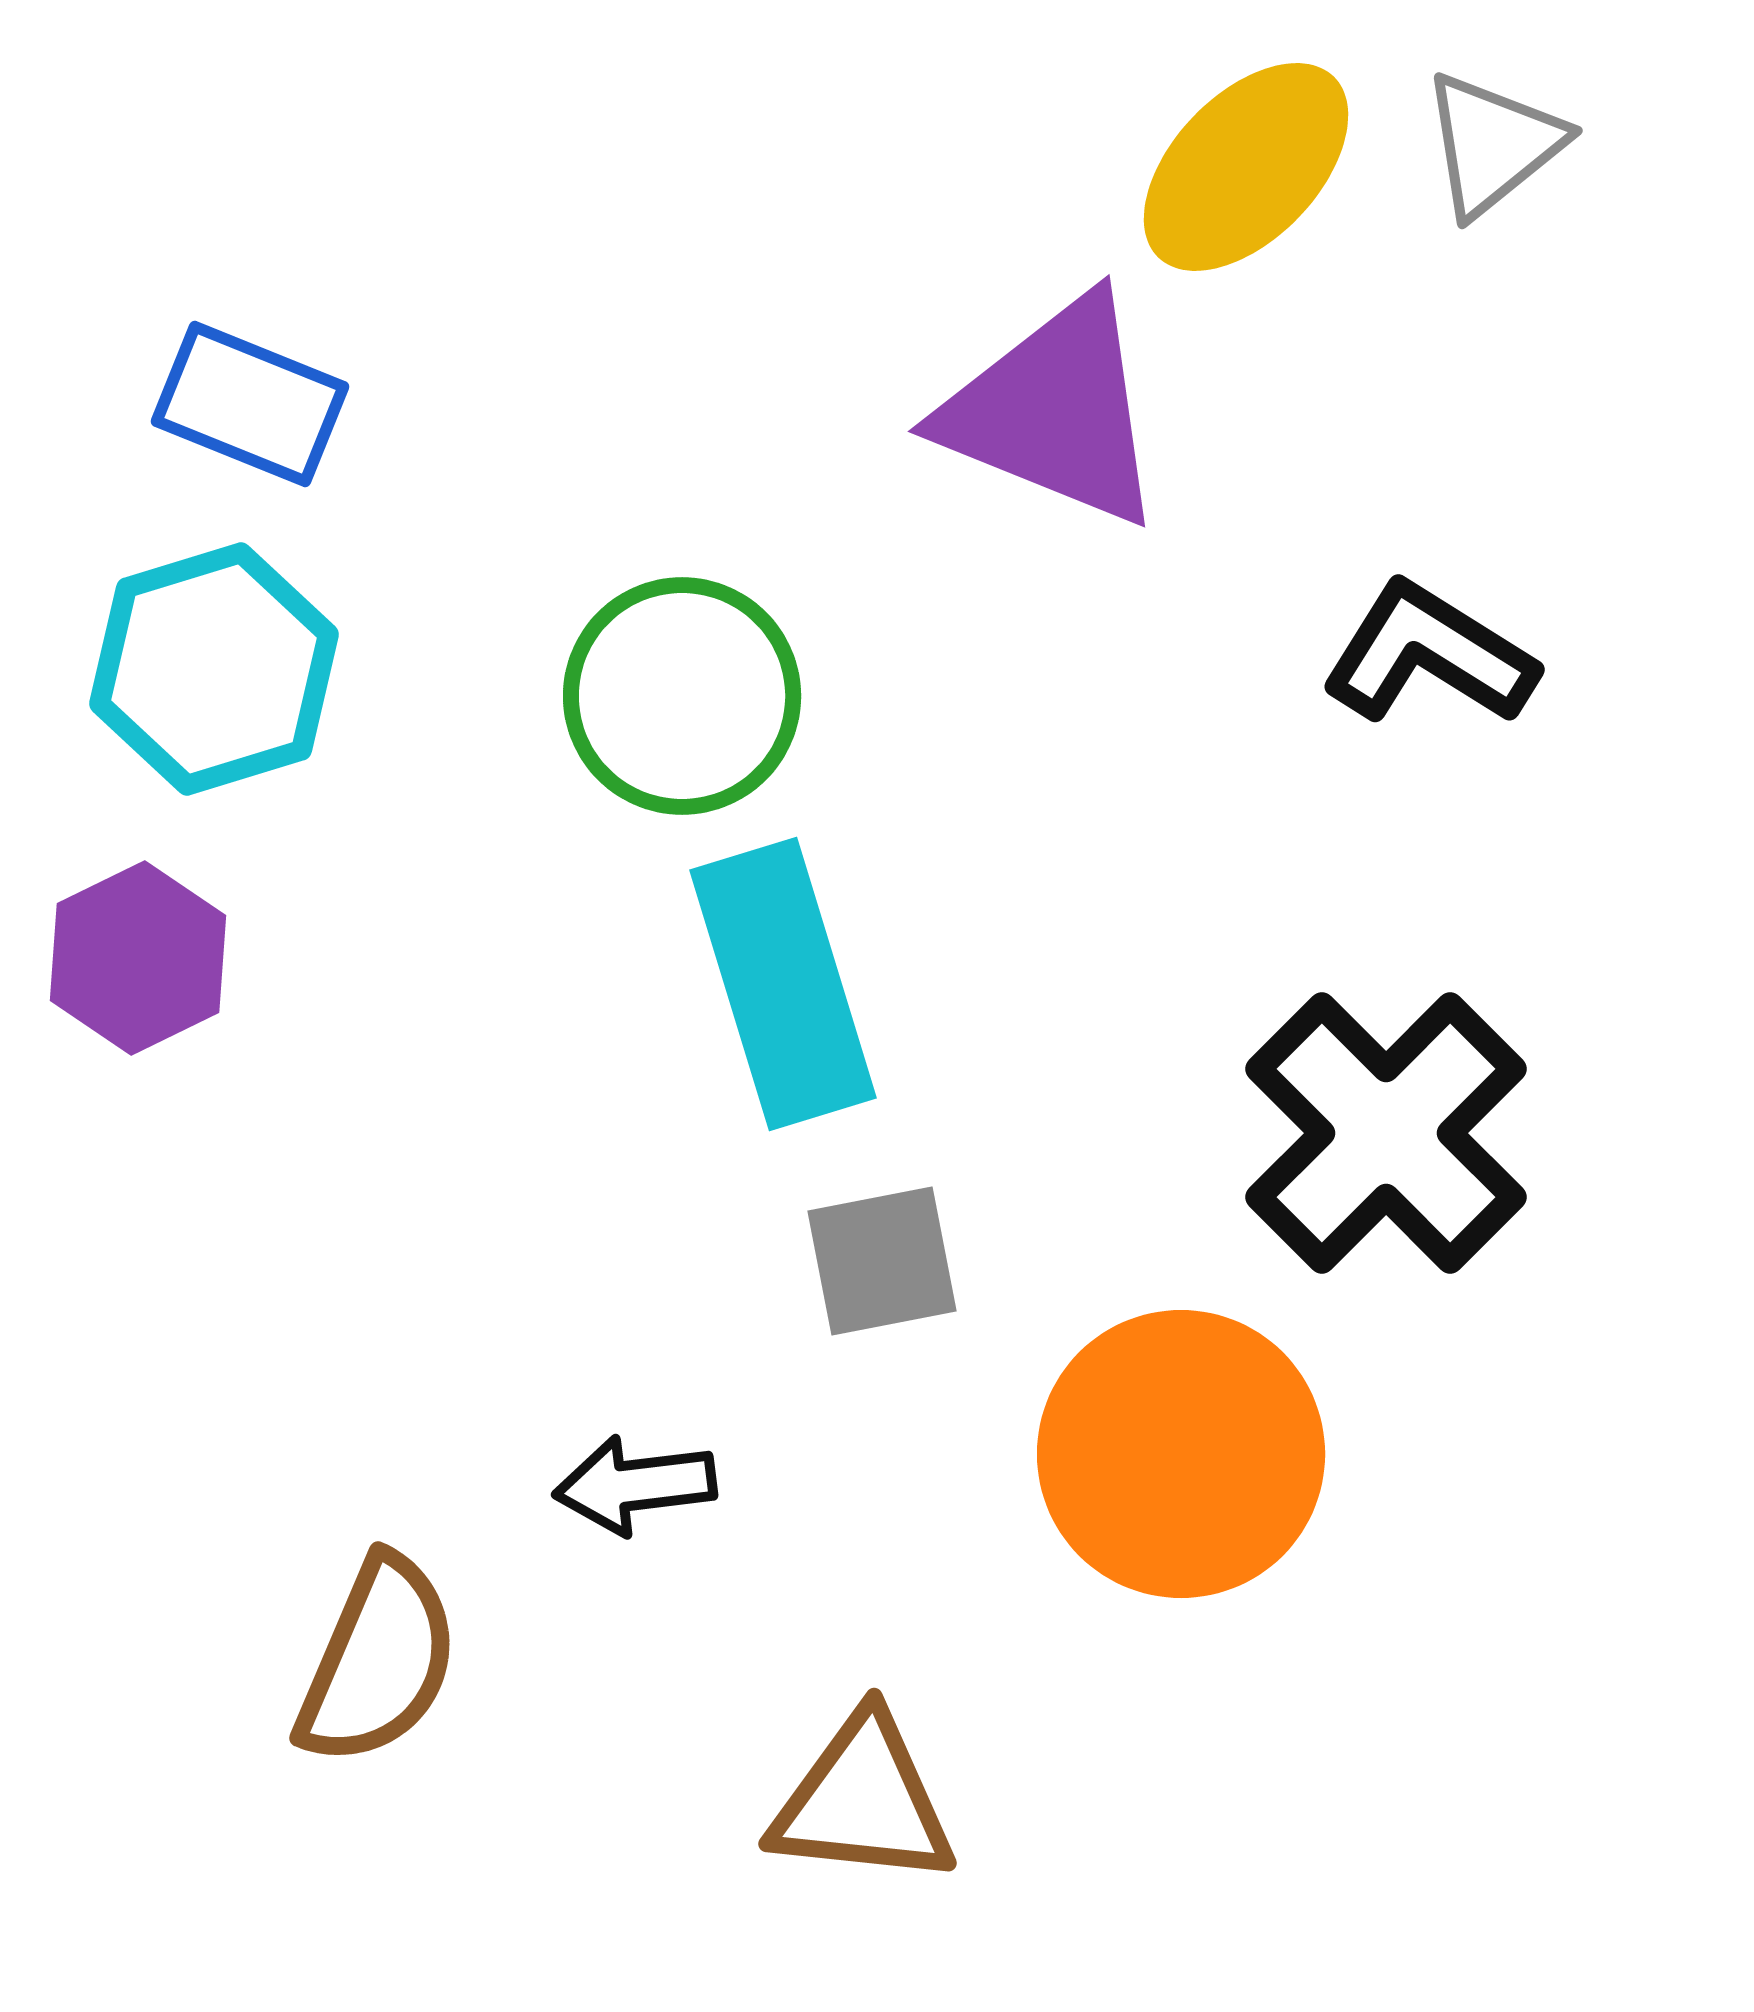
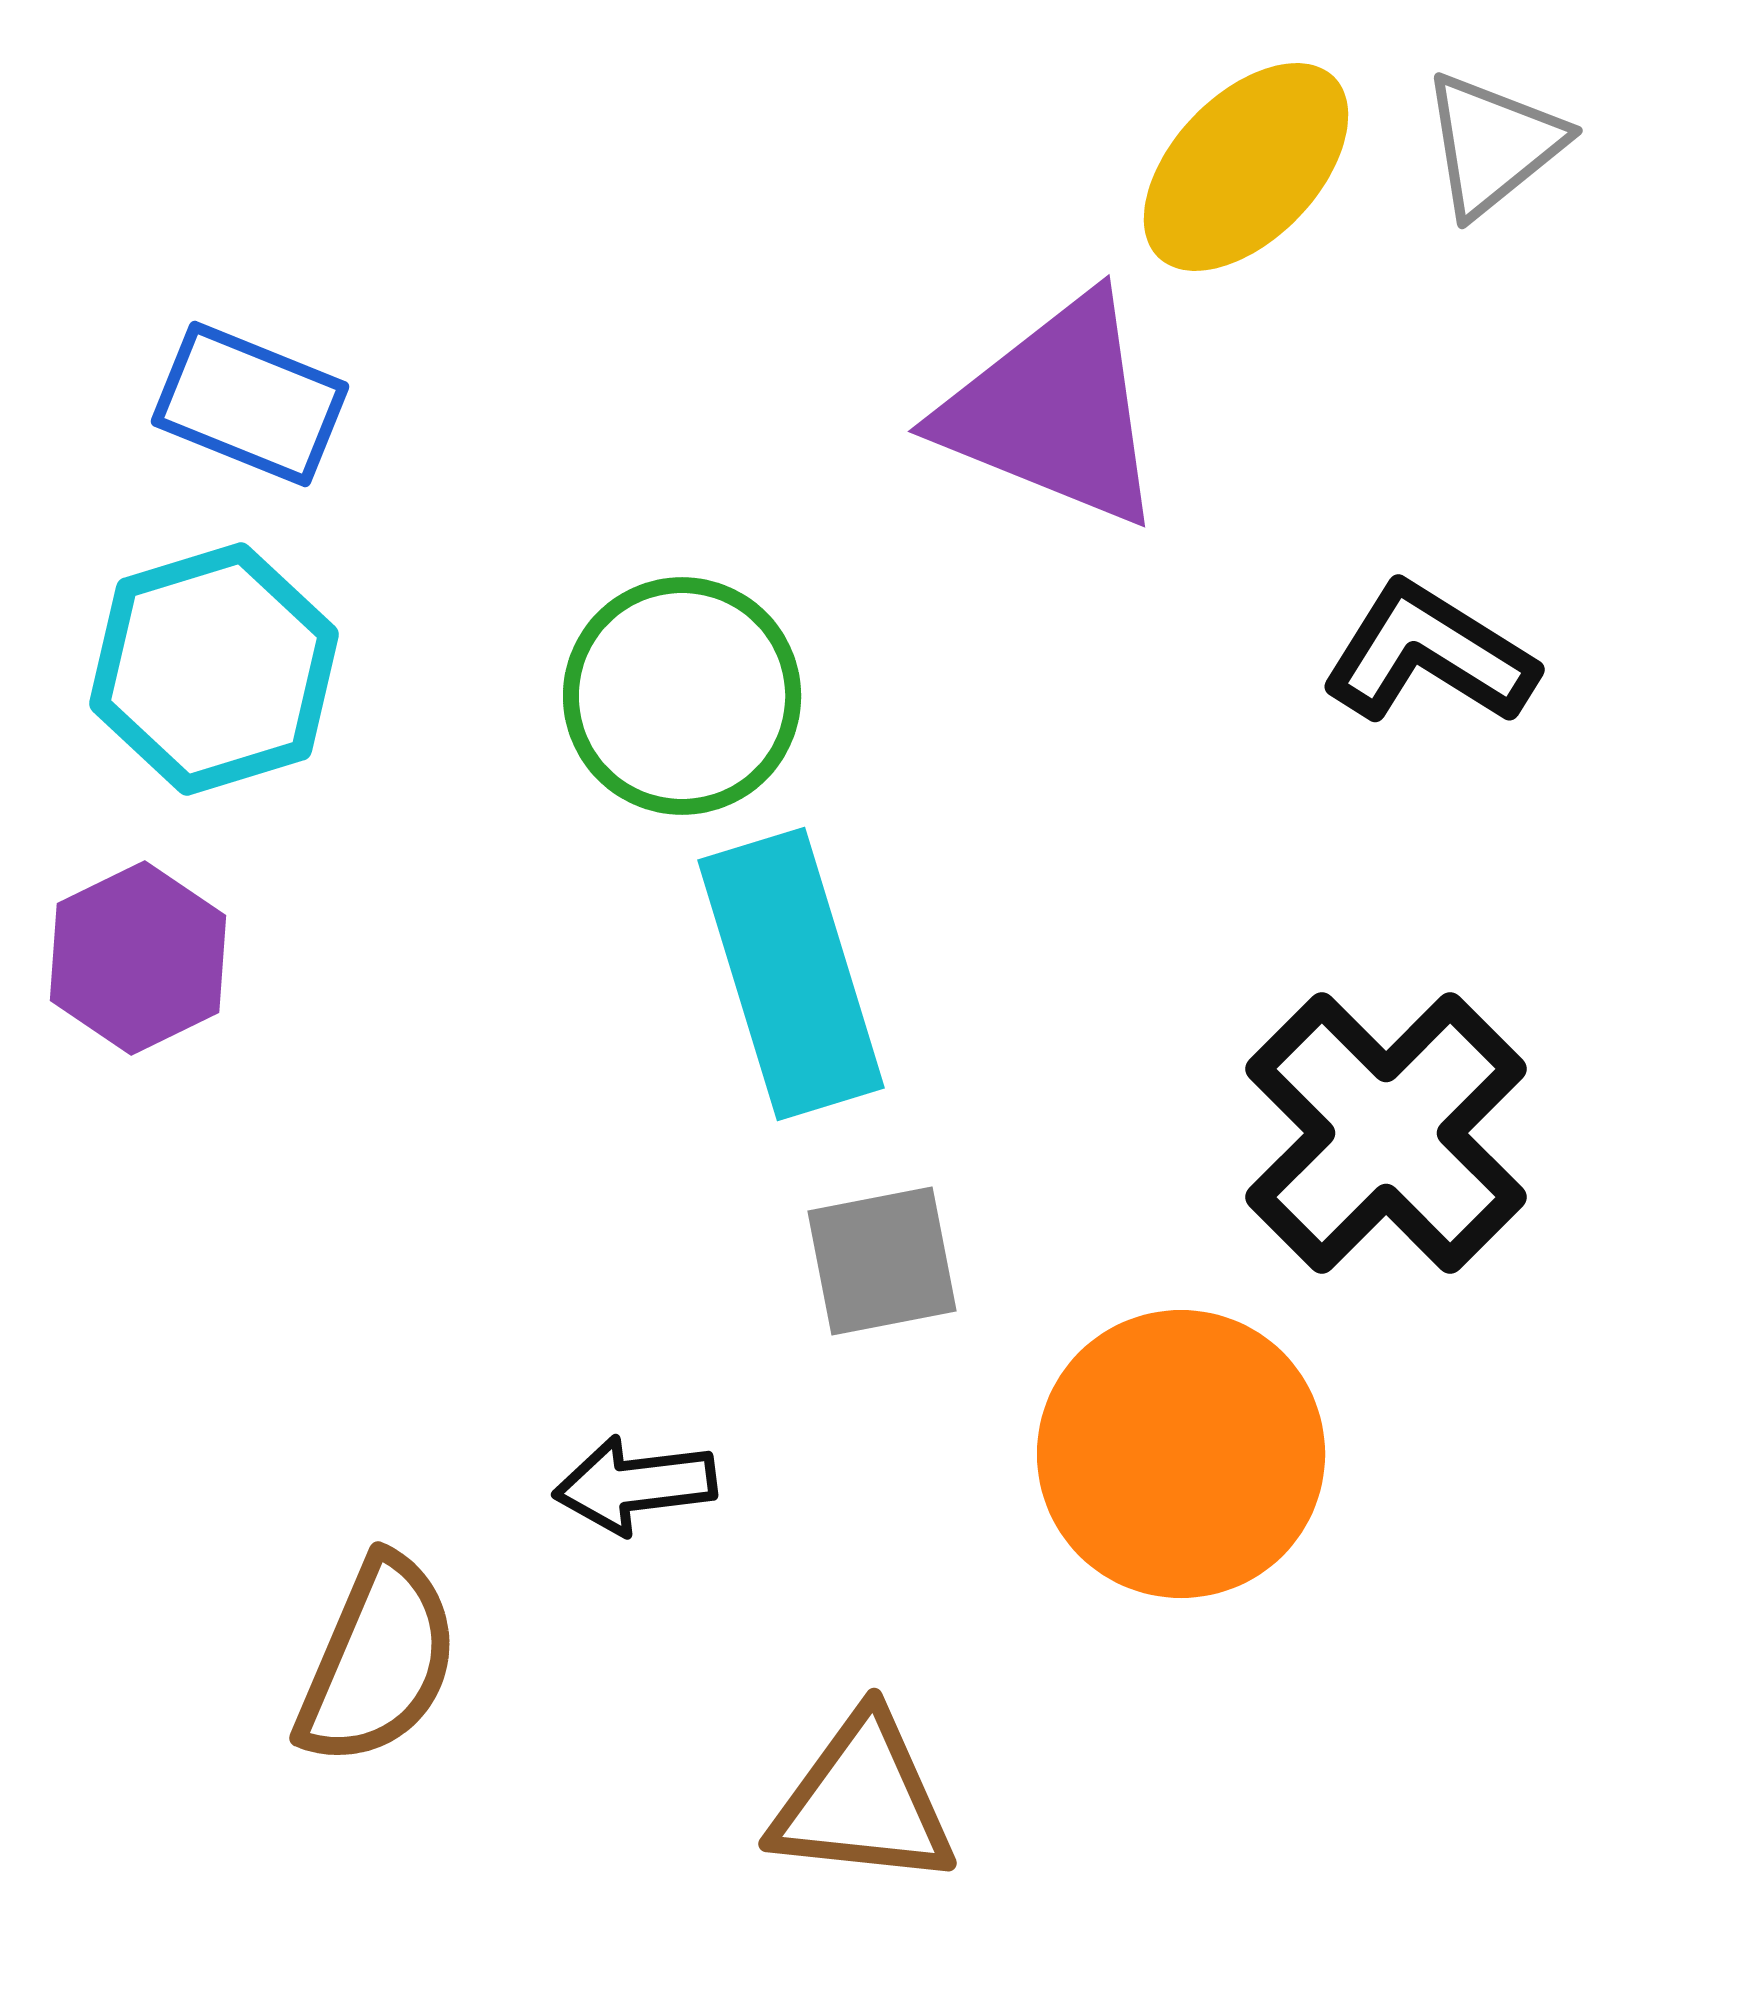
cyan rectangle: moved 8 px right, 10 px up
